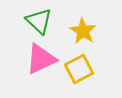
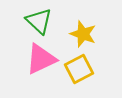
yellow star: moved 3 px down; rotated 12 degrees counterclockwise
